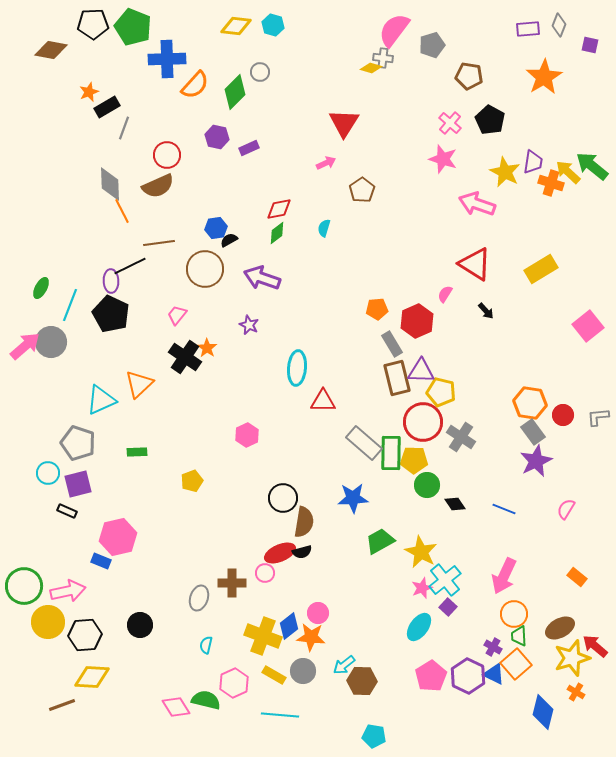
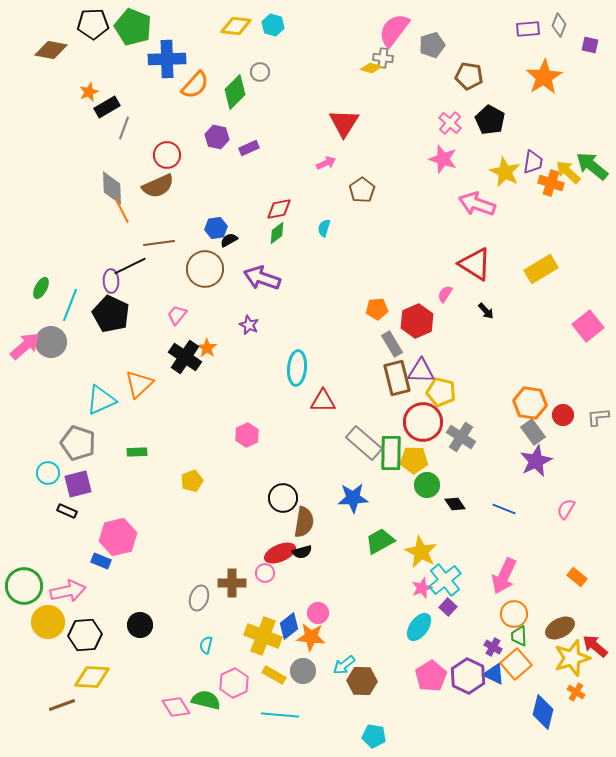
gray diamond at (110, 184): moved 2 px right, 4 px down
